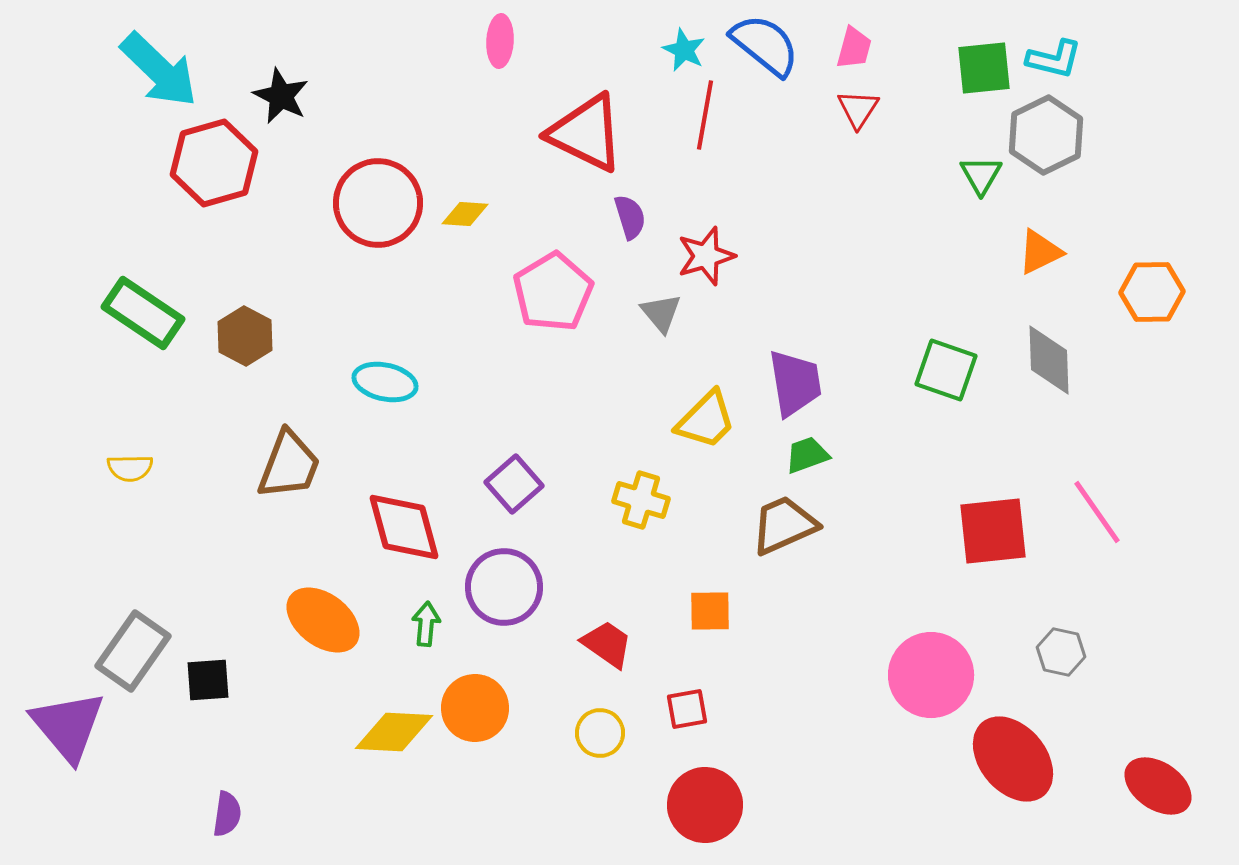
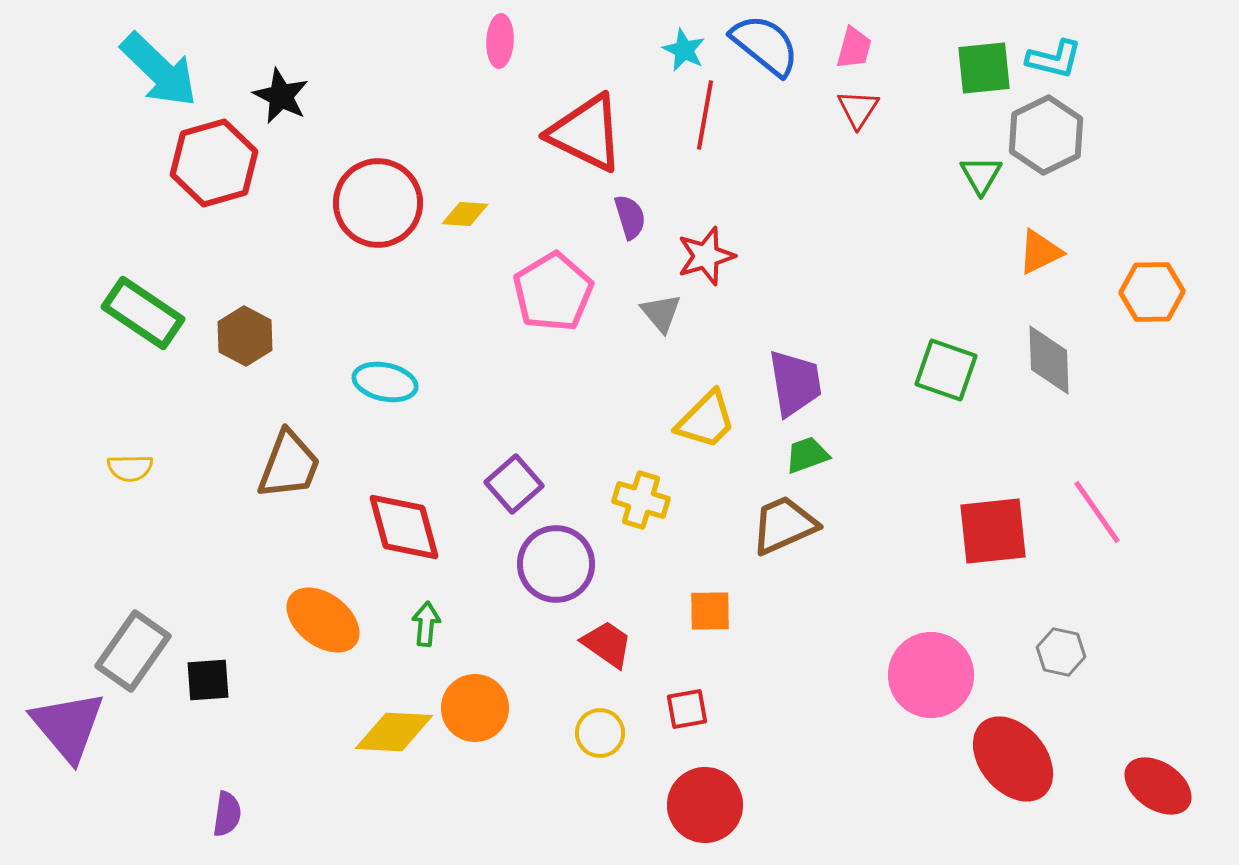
purple circle at (504, 587): moved 52 px right, 23 px up
